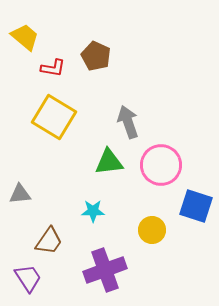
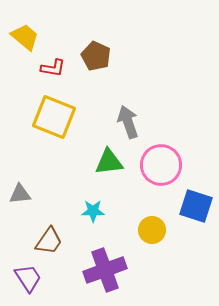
yellow square: rotated 9 degrees counterclockwise
